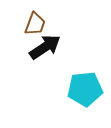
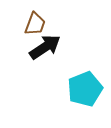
cyan pentagon: rotated 16 degrees counterclockwise
